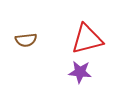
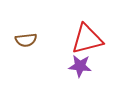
purple star: moved 6 px up
